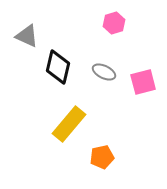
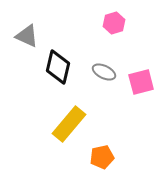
pink square: moved 2 px left
